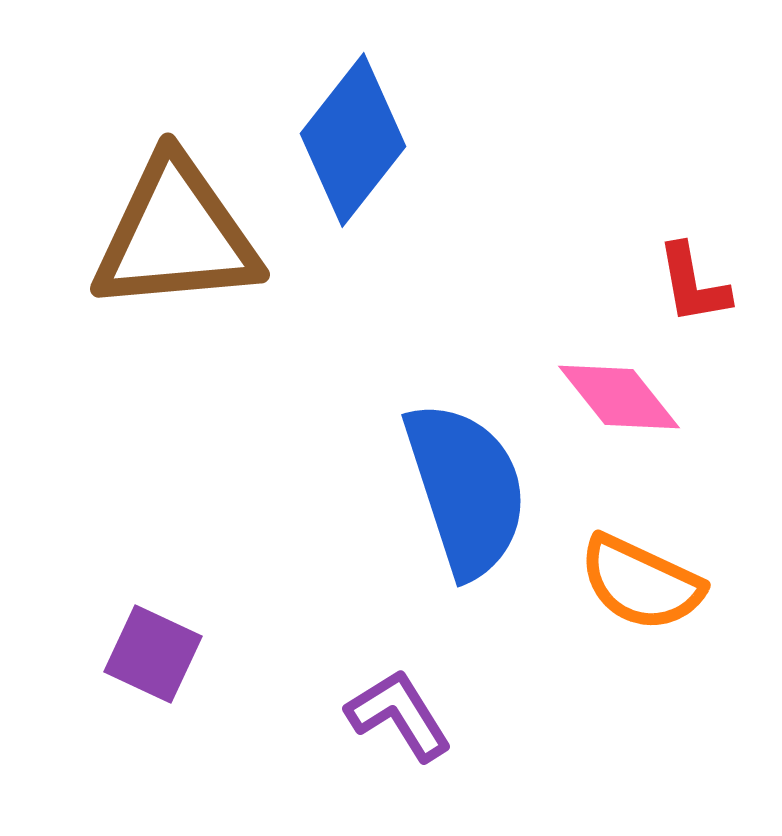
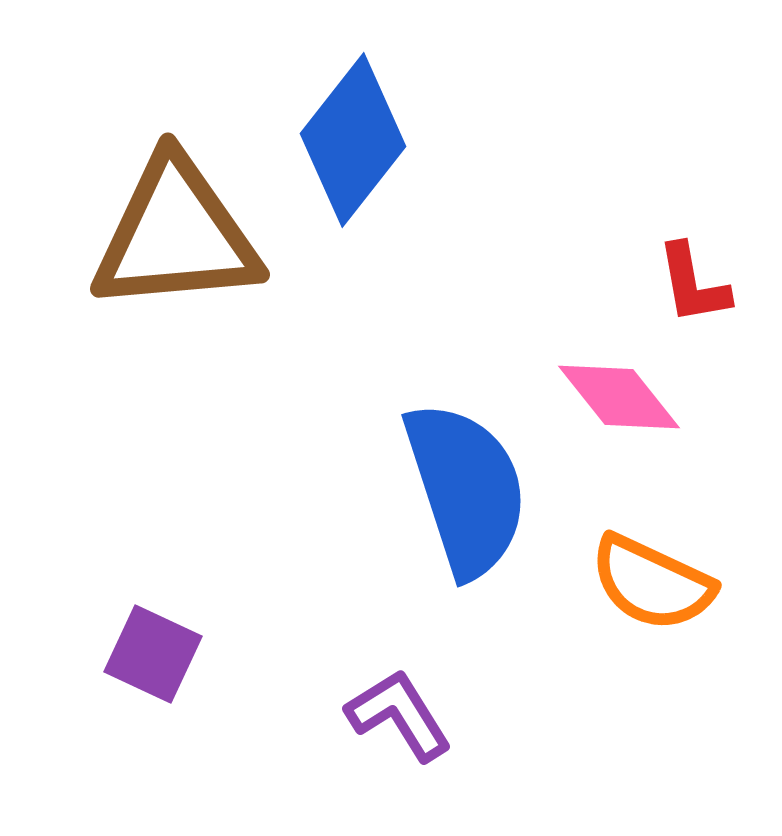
orange semicircle: moved 11 px right
